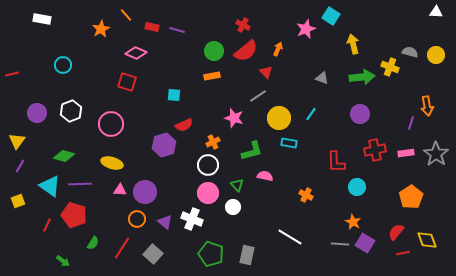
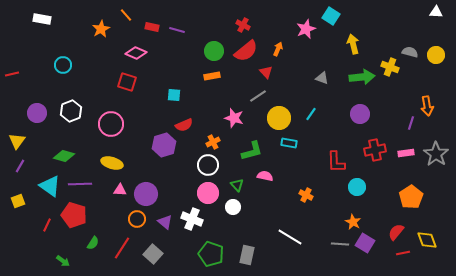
purple circle at (145, 192): moved 1 px right, 2 px down
